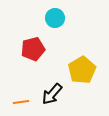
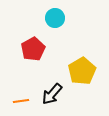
red pentagon: rotated 15 degrees counterclockwise
yellow pentagon: moved 1 px down
orange line: moved 1 px up
